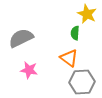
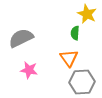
orange triangle: rotated 18 degrees clockwise
